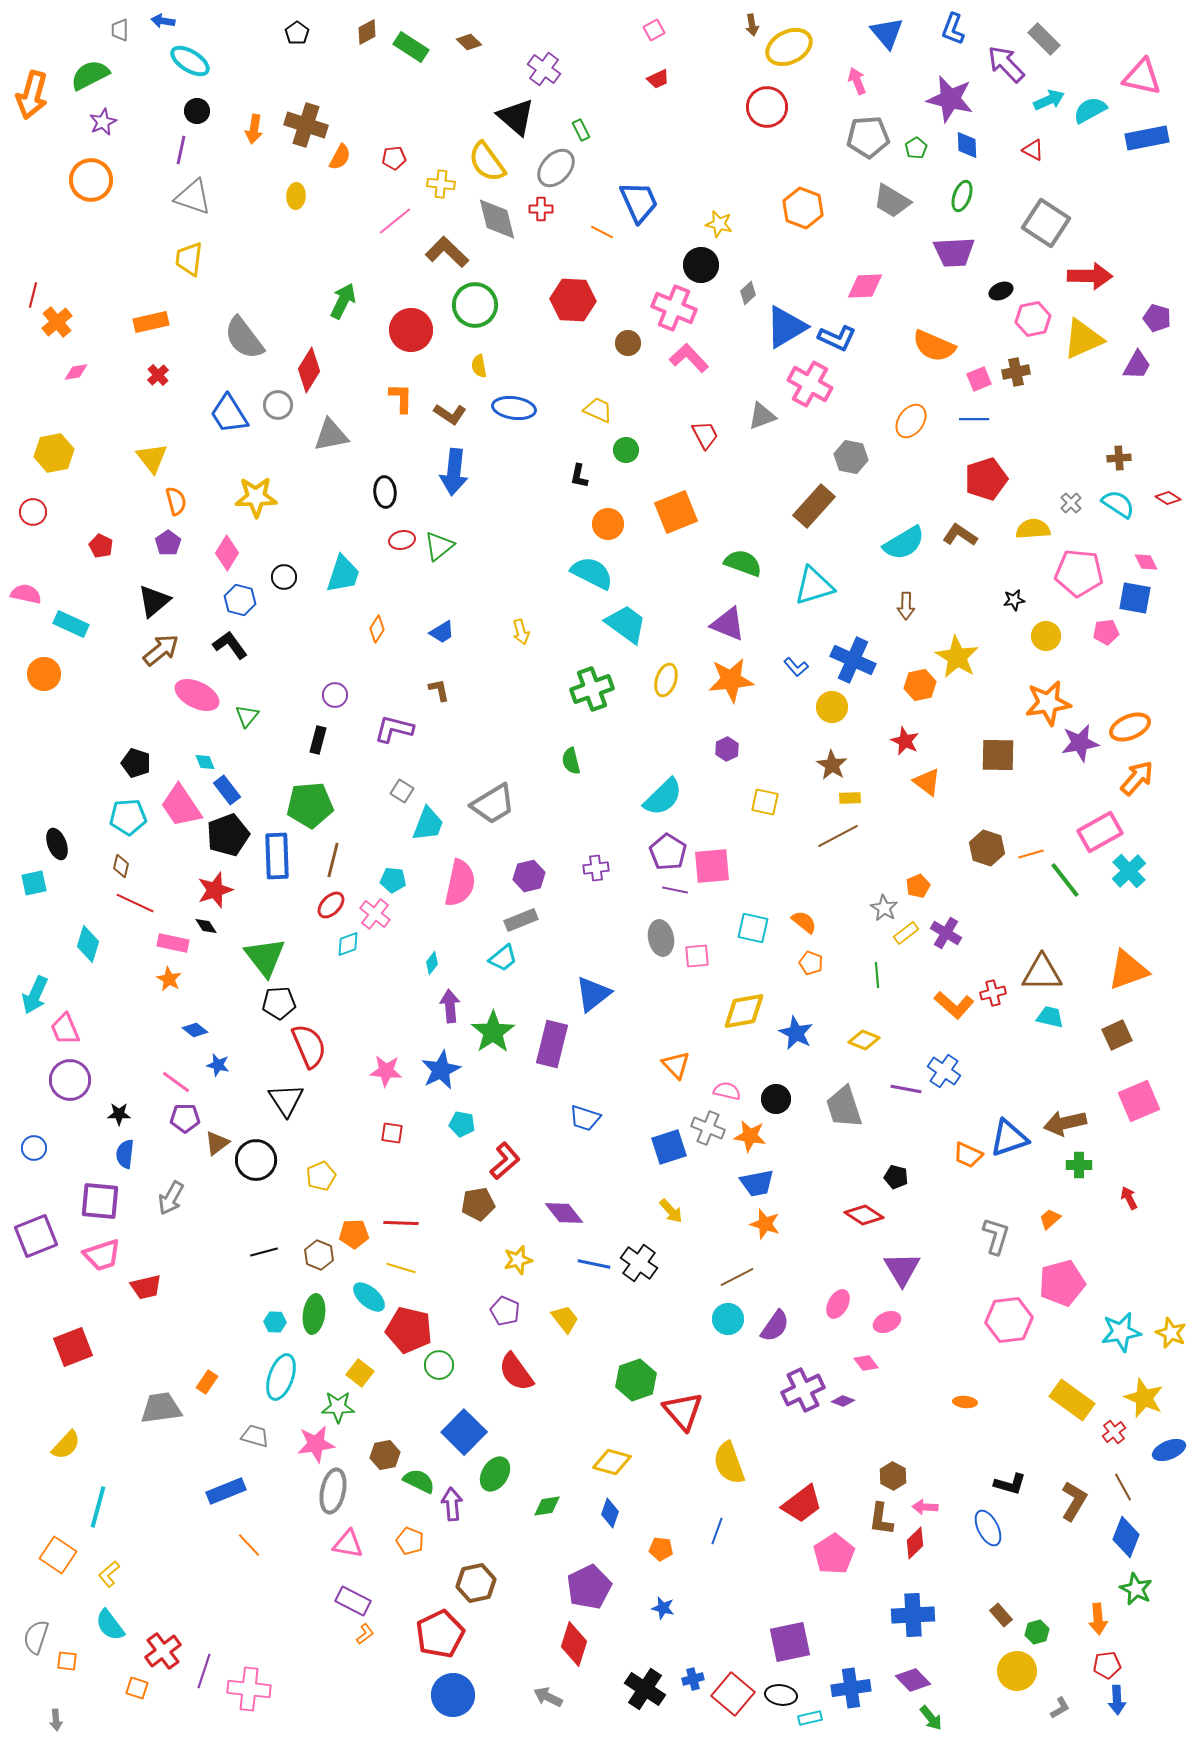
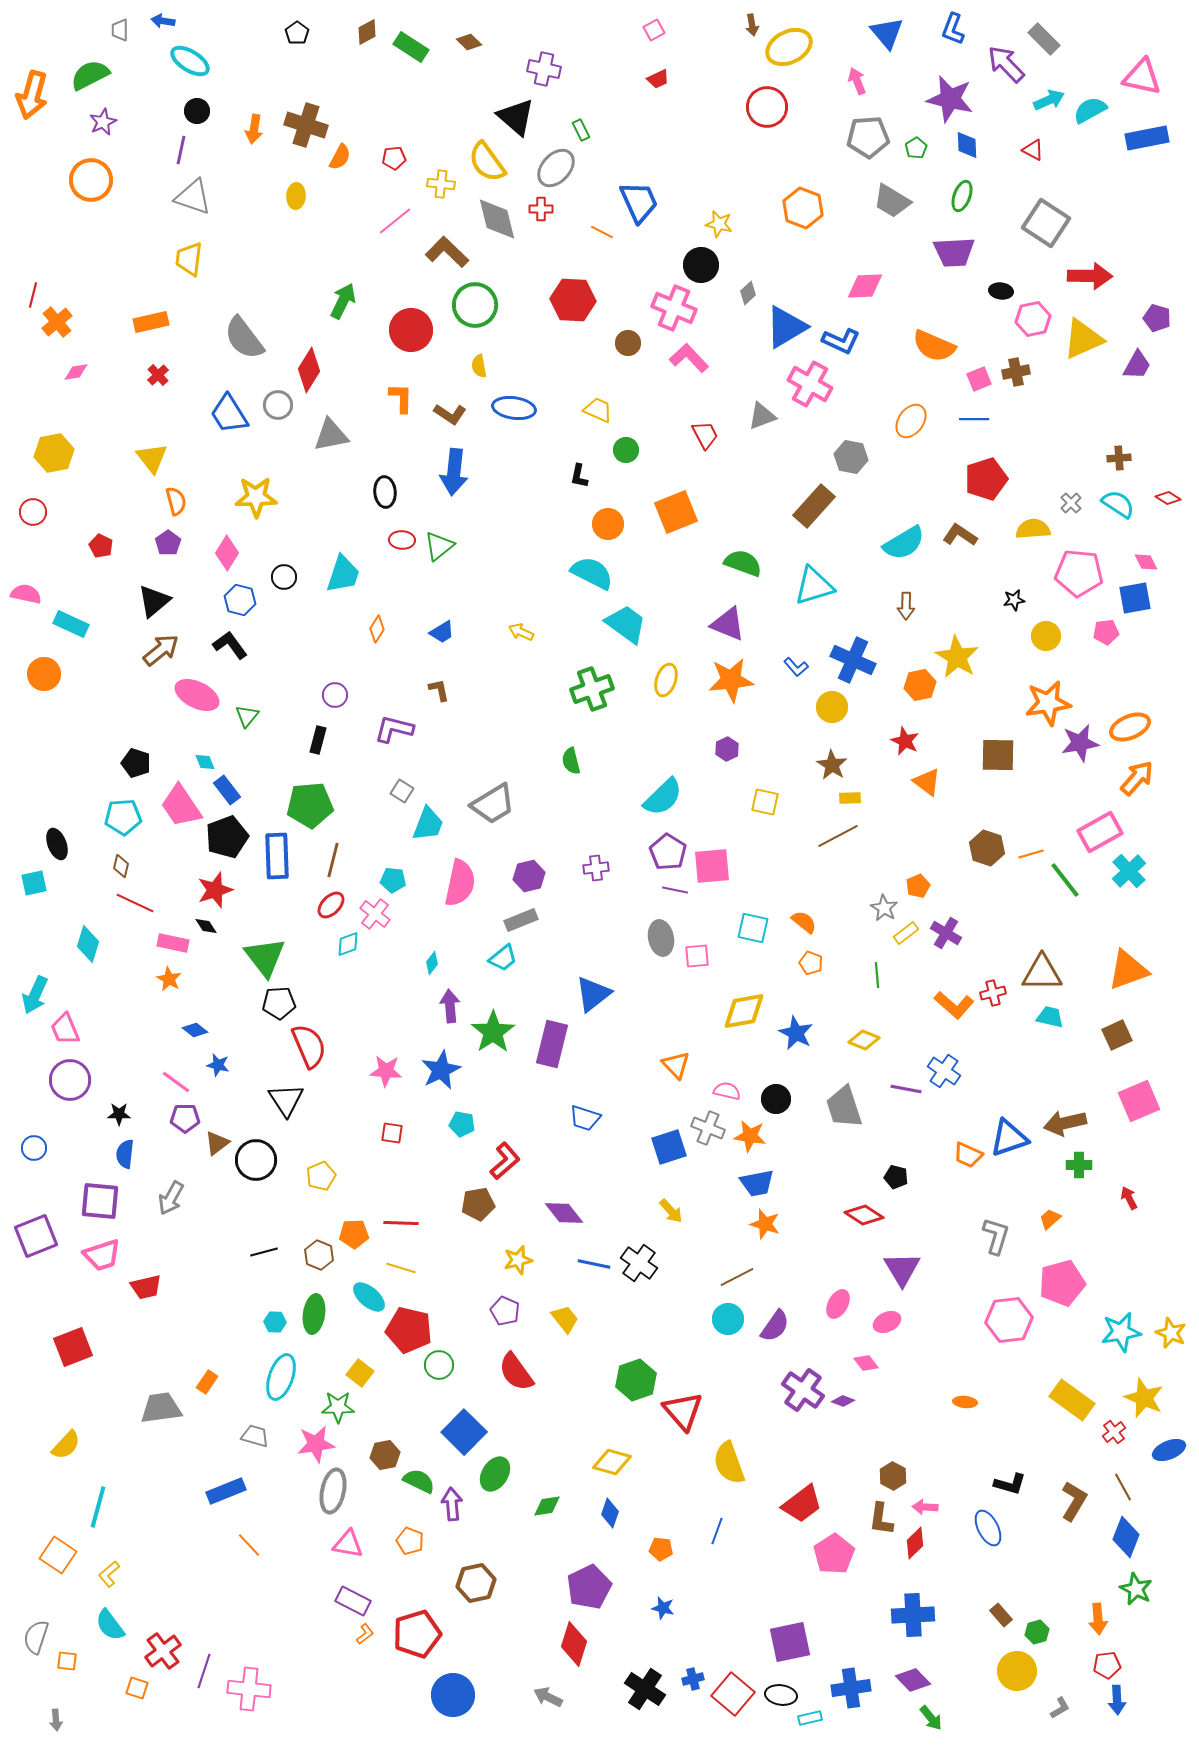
purple cross at (544, 69): rotated 24 degrees counterclockwise
black ellipse at (1001, 291): rotated 30 degrees clockwise
blue L-shape at (837, 338): moved 4 px right, 3 px down
red ellipse at (402, 540): rotated 15 degrees clockwise
blue square at (1135, 598): rotated 20 degrees counterclockwise
yellow arrow at (521, 632): rotated 130 degrees clockwise
cyan pentagon at (128, 817): moved 5 px left
black pentagon at (228, 835): moved 1 px left, 2 px down
purple cross at (803, 1390): rotated 30 degrees counterclockwise
red pentagon at (440, 1634): moved 23 px left; rotated 9 degrees clockwise
